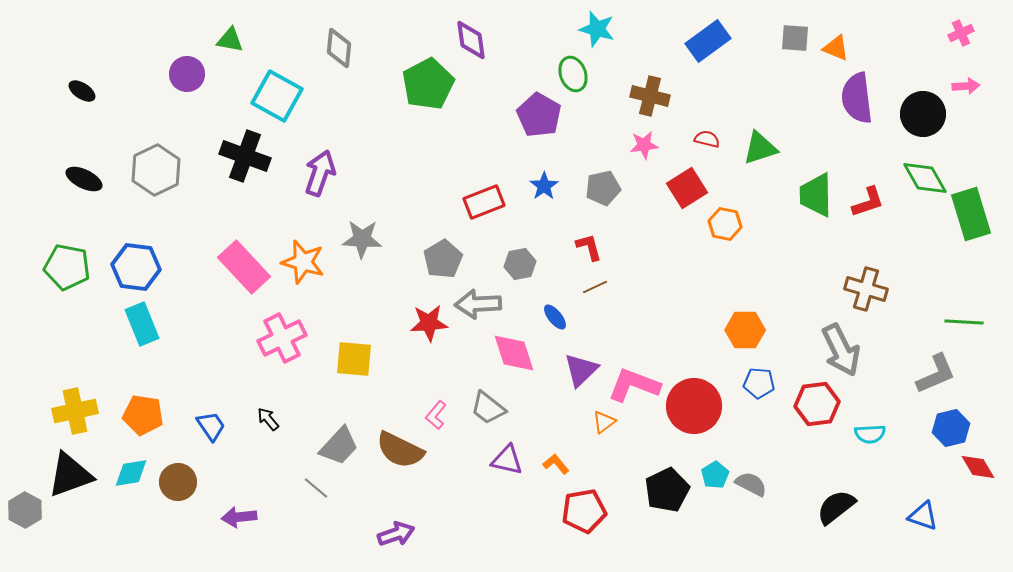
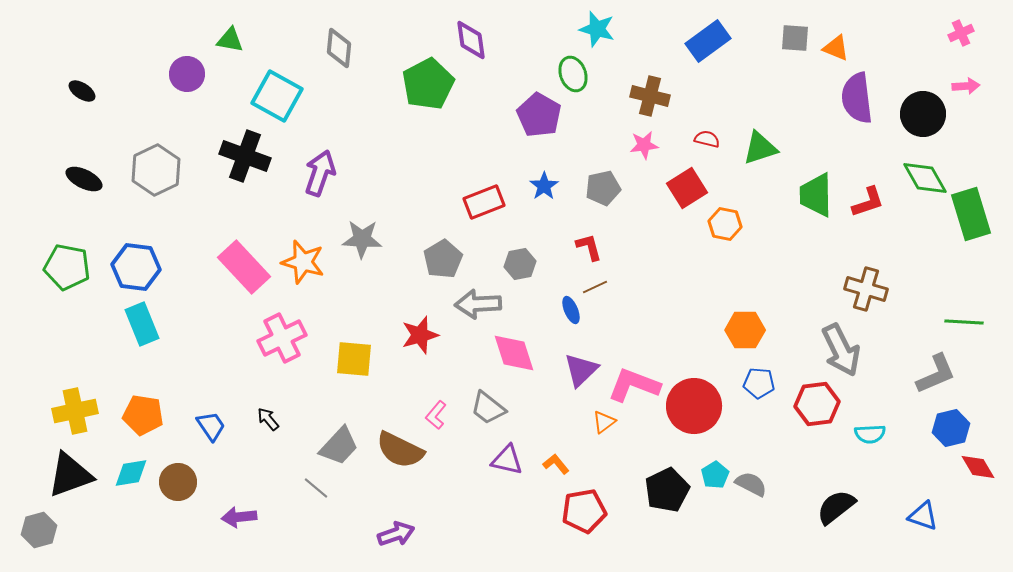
blue ellipse at (555, 317): moved 16 px right, 7 px up; rotated 16 degrees clockwise
red star at (429, 323): moved 9 px left, 12 px down; rotated 12 degrees counterclockwise
gray hexagon at (25, 510): moved 14 px right, 20 px down; rotated 16 degrees clockwise
